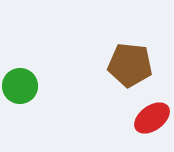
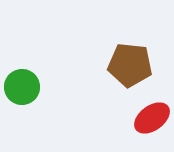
green circle: moved 2 px right, 1 px down
